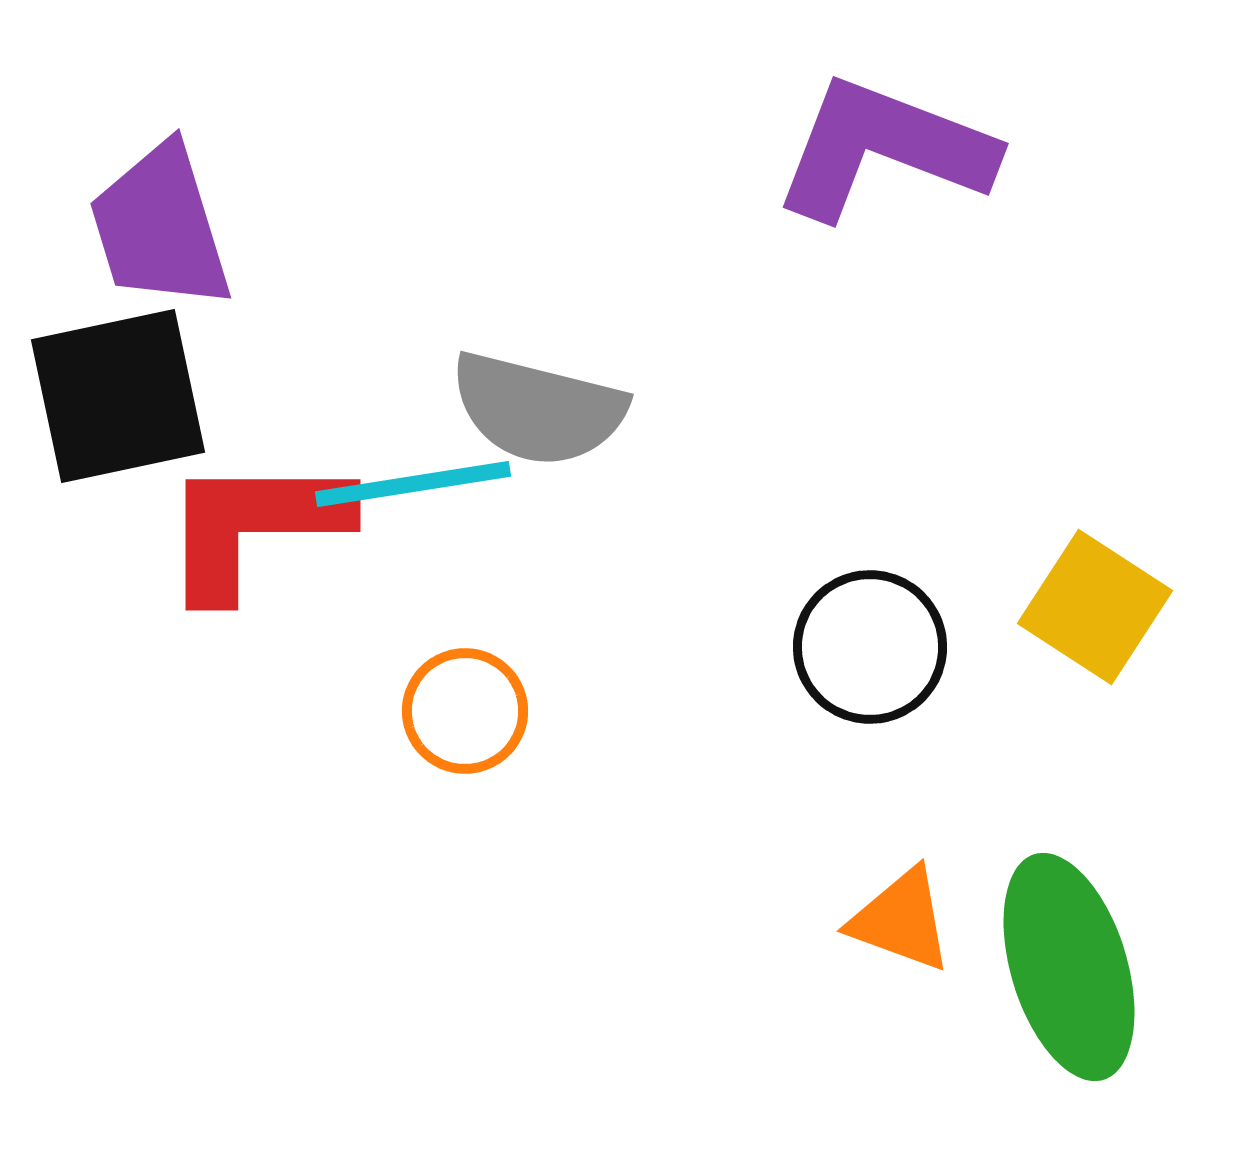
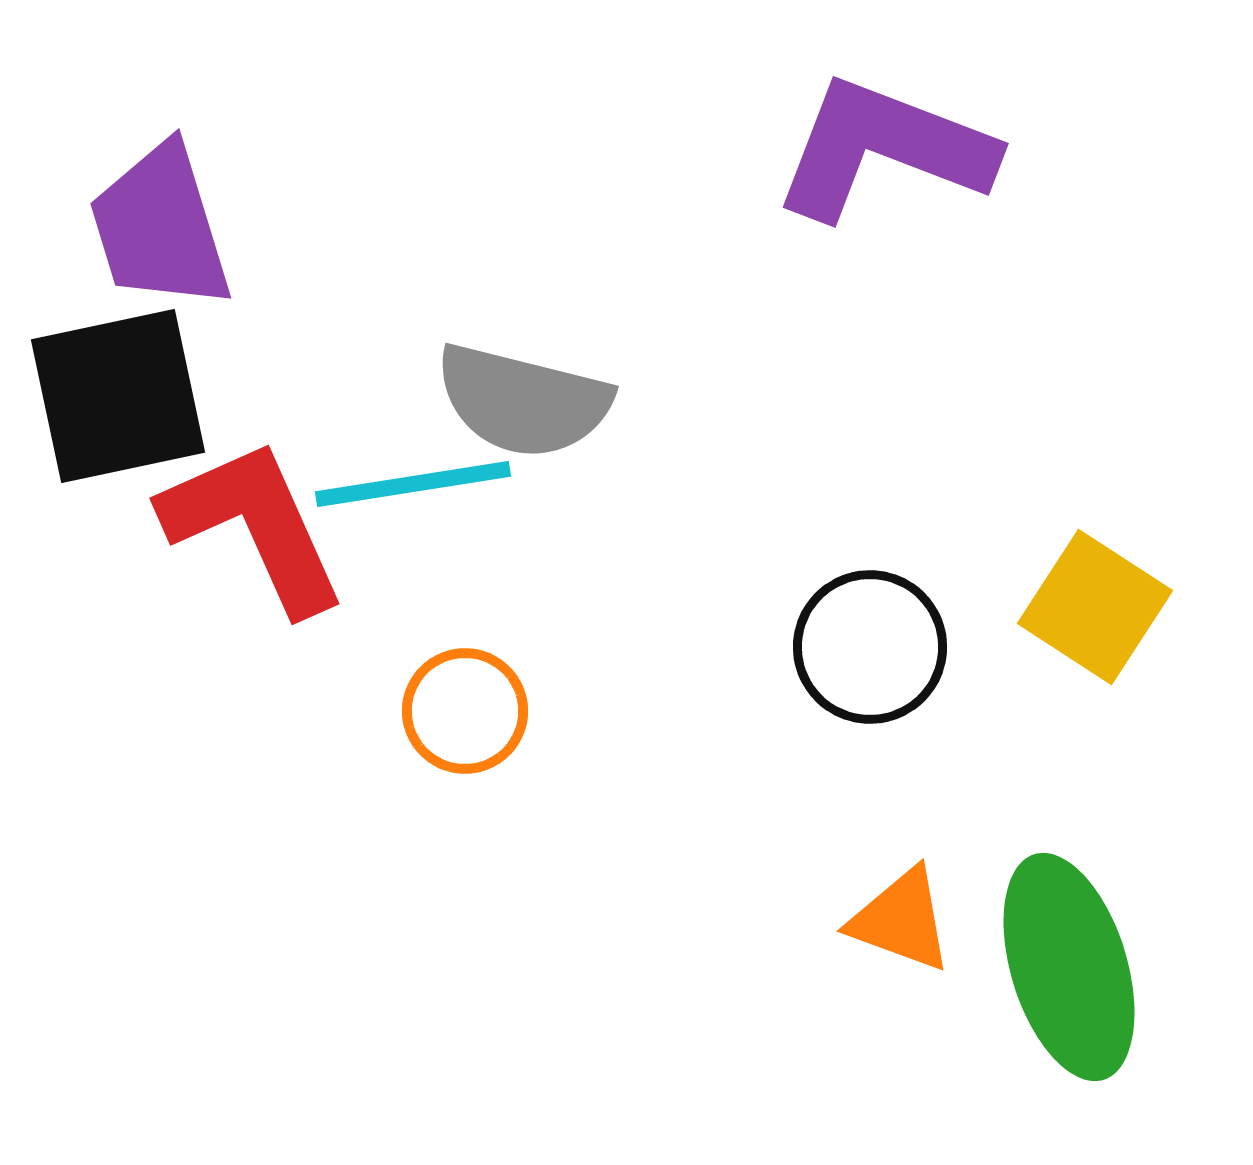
gray semicircle: moved 15 px left, 8 px up
red L-shape: rotated 66 degrees clockwise
